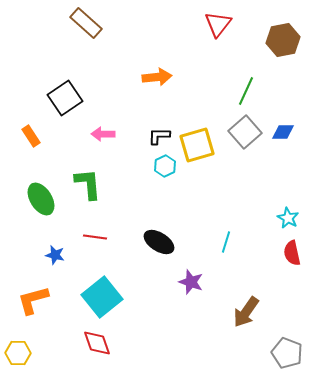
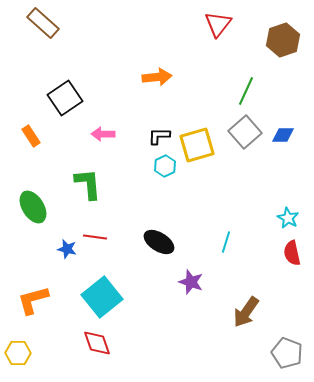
brown rectangle: moved 43 px left
brown hexagon: rotated 8 degrees counterclockwise
blue diamond: moved 3 px down
green ellipse: moved 8 px left, 8 px down
blue star: moved 12 px right, 6 px up
